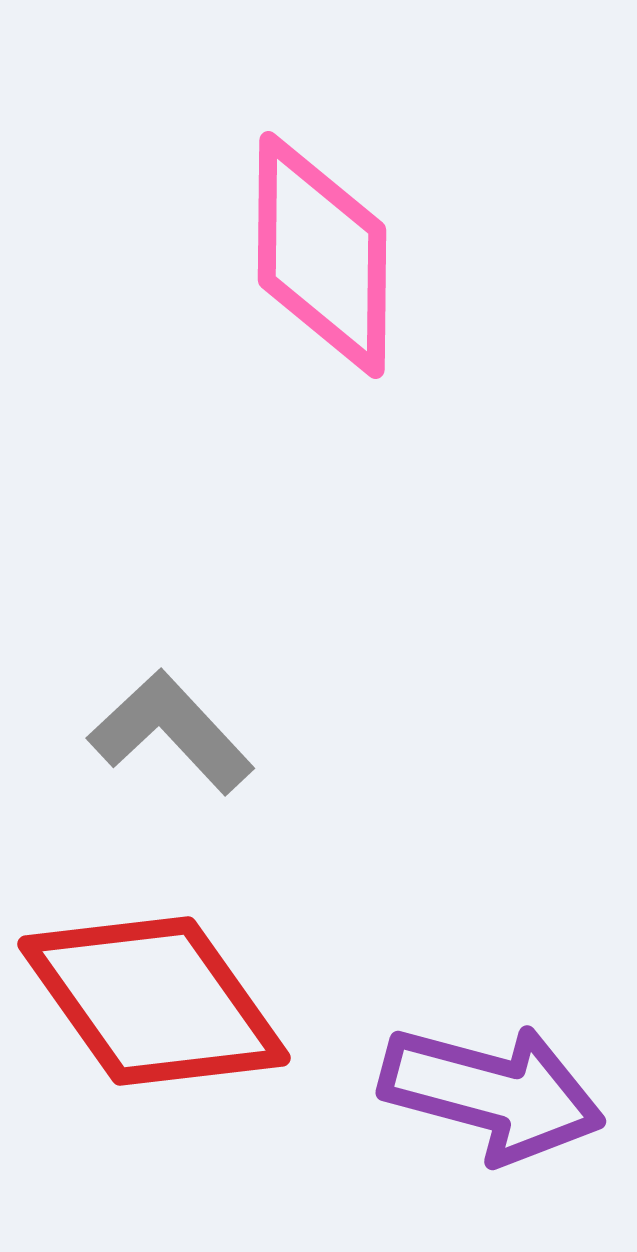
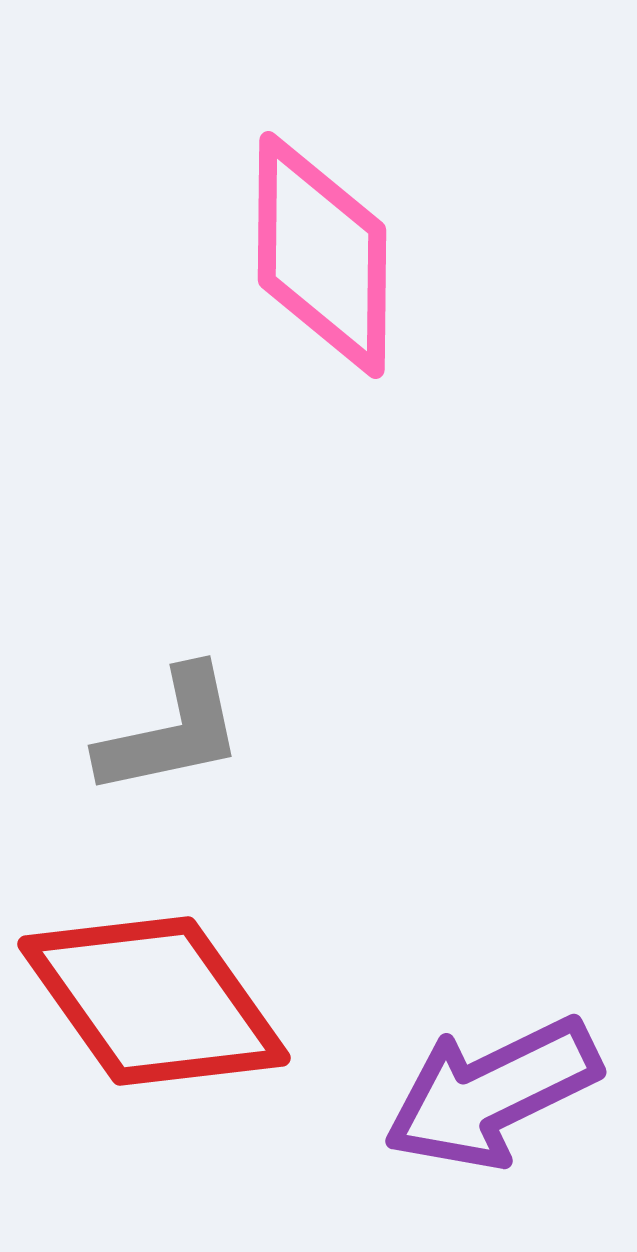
gray L-shape: rotated 121 degrees clockwise
purple arrow: rotated 139 degrees clockwise
